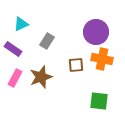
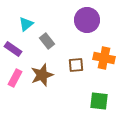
cyan triangle: moved 5 px right; rotated 14 degrees counterclockwise
purple circle: moved 9 px left, 12 px up
gray rectangle: rotated 70 degrees counterclockwise
orange cross: moved 2 px right, 1 px up
brown star: moved 1 px right, 2 px up
